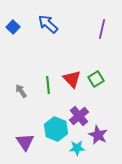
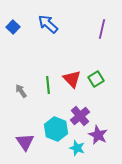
purple cross: moved 1 px right
cyan star: rotated 21 degrees clockwise
